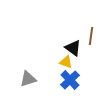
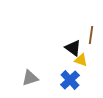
brown line: moved 1 px up
yellow triangle: moved 15 px right, 2 px up
gray triangle: moved 2 px right, 1 px up
